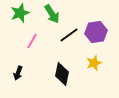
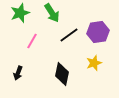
green arrow: moved 1 px up
purple hexagon: moved 2 px right
